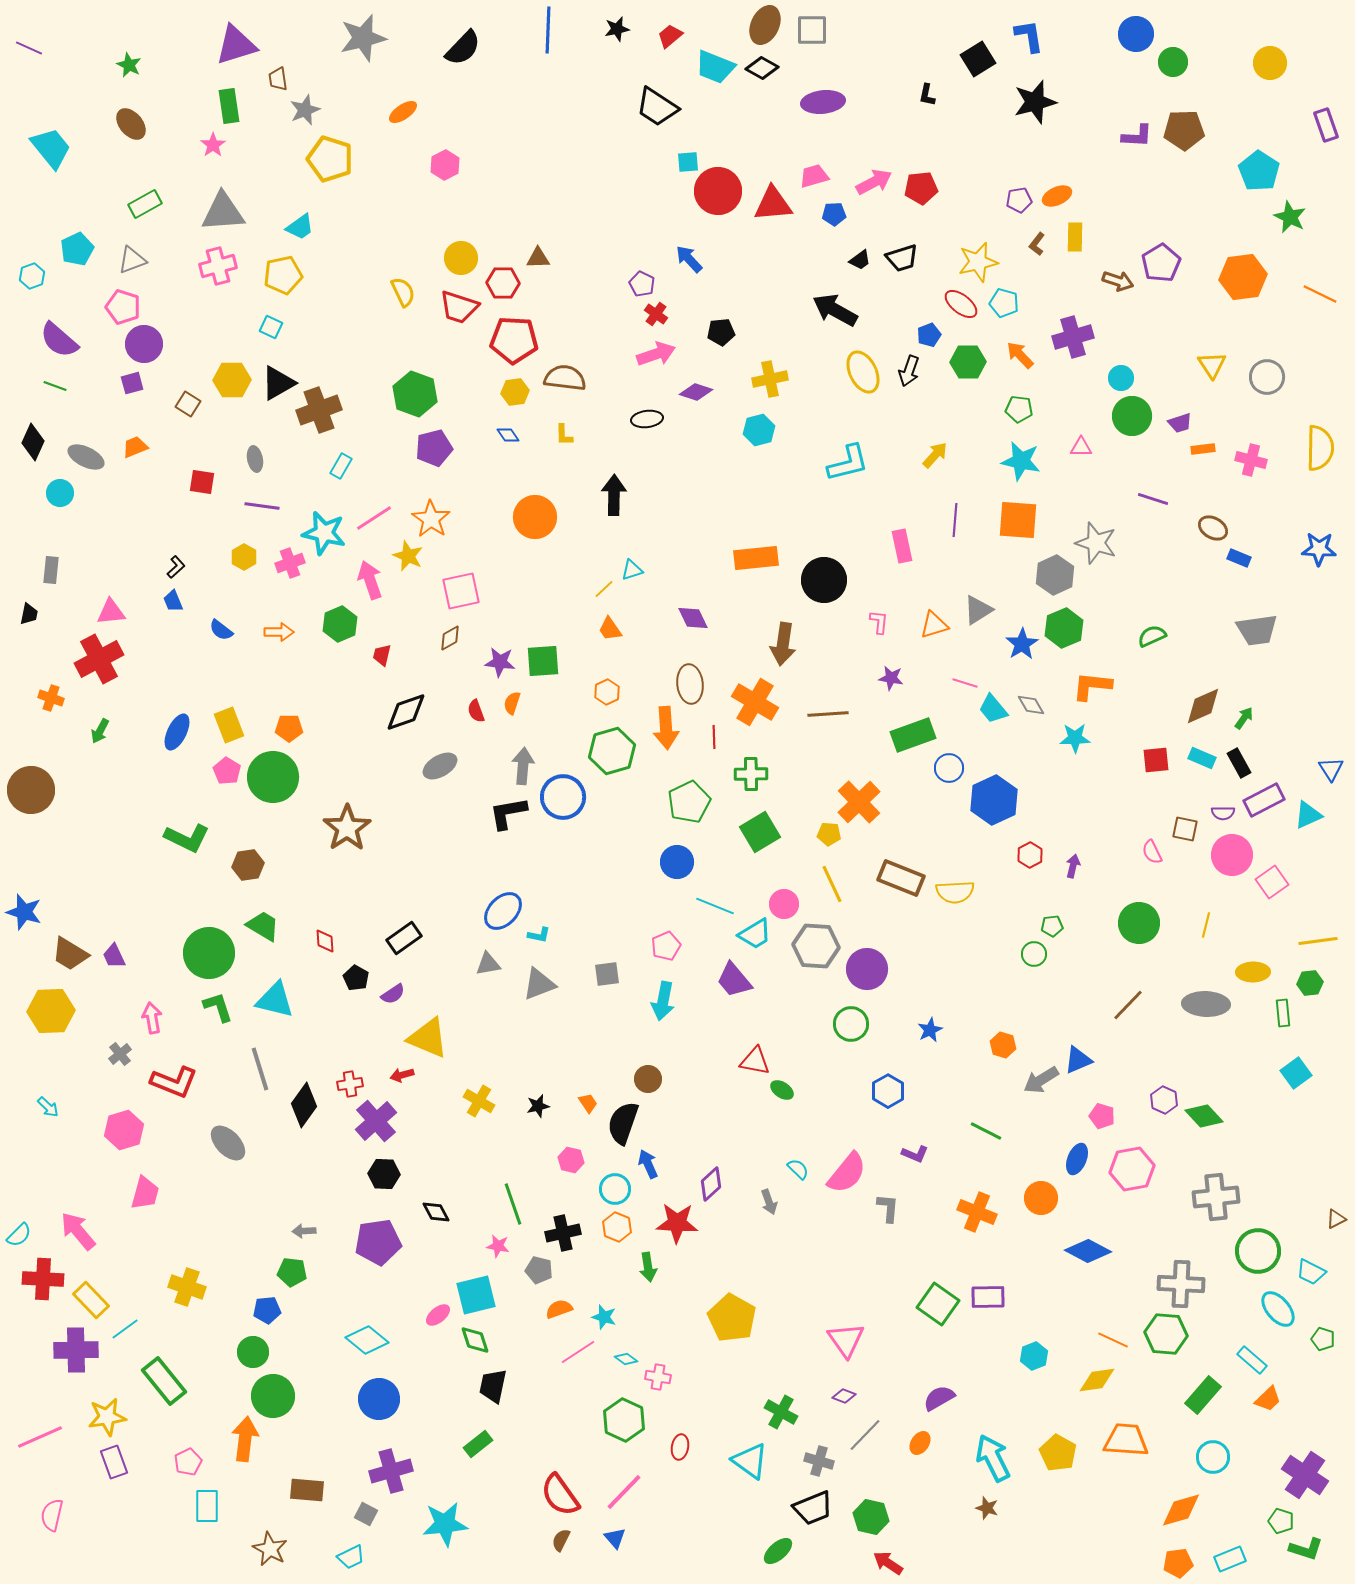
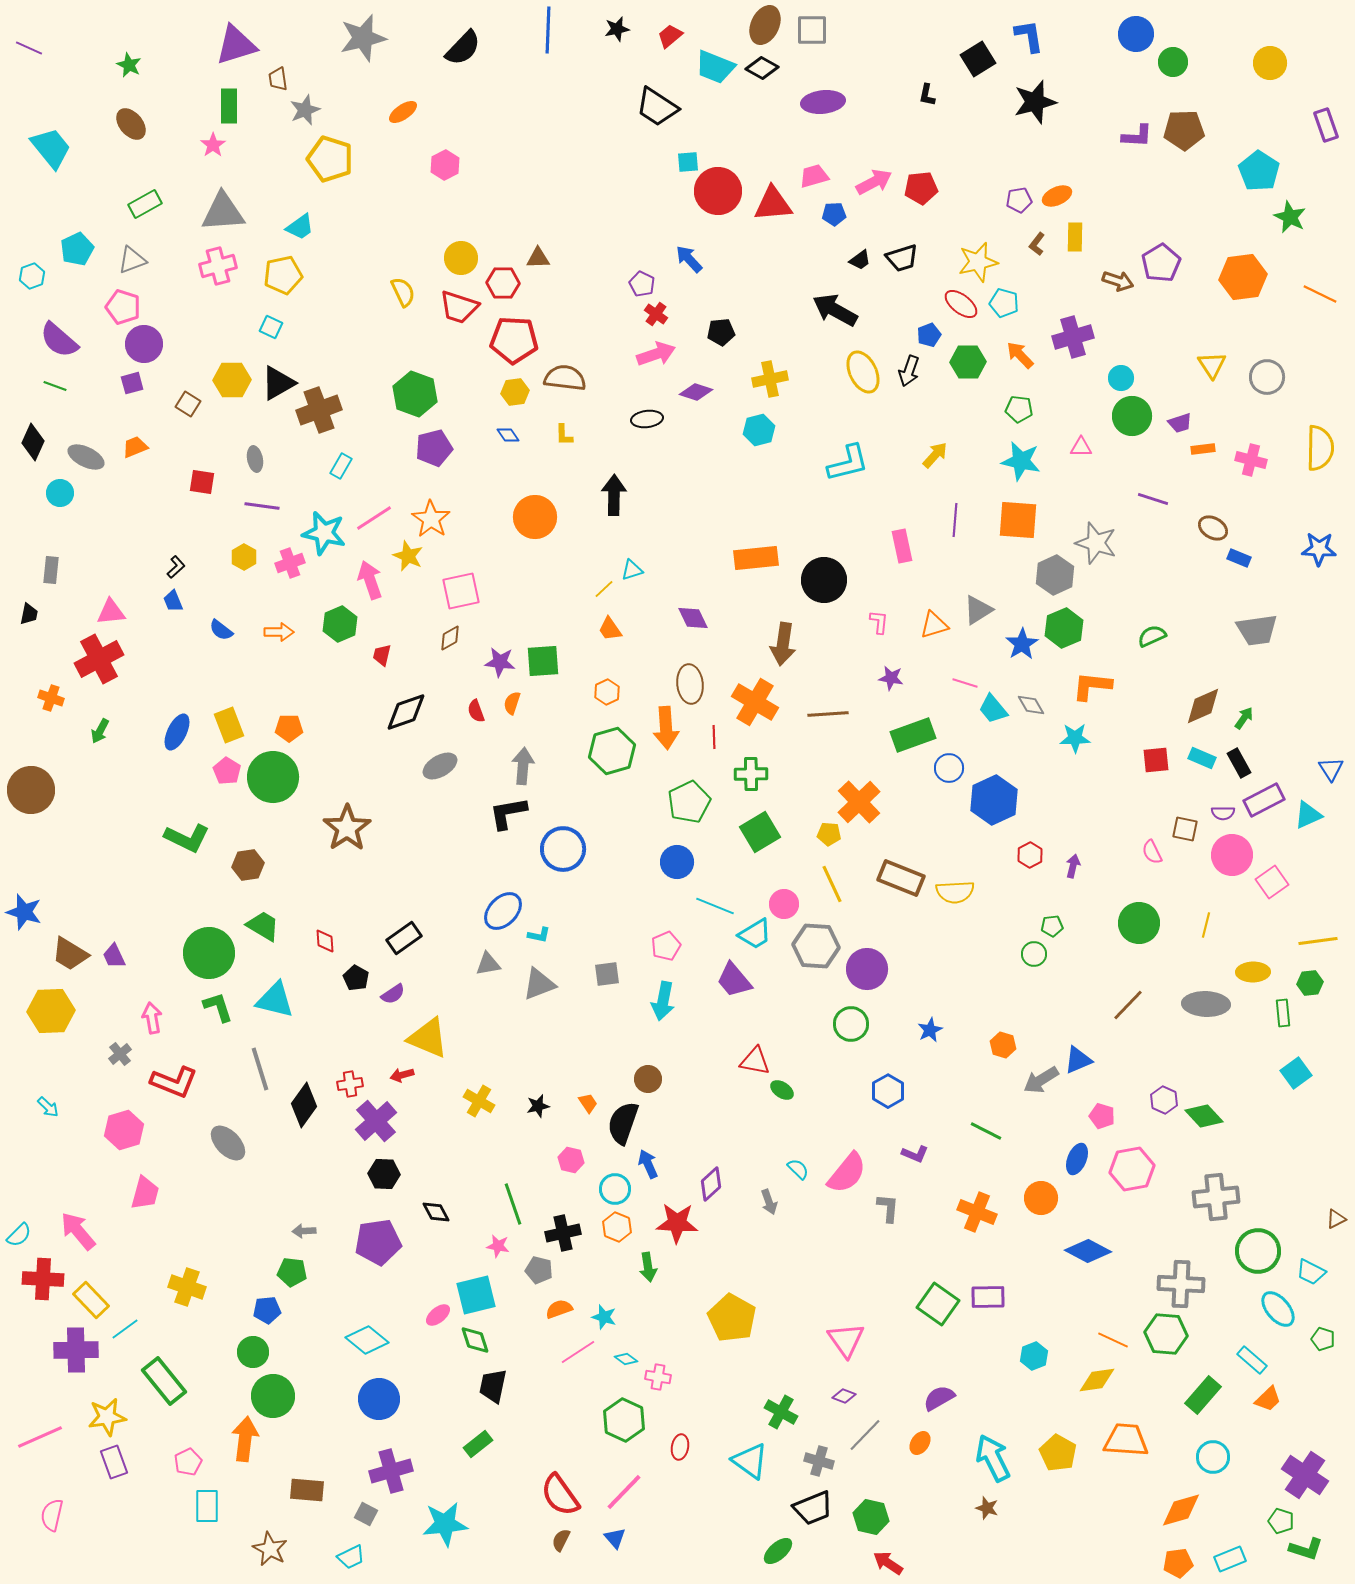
green rectangle at (229, 106): rotated 8 degrees clockwise
blue circle at (563, 797): moved 52 px down
